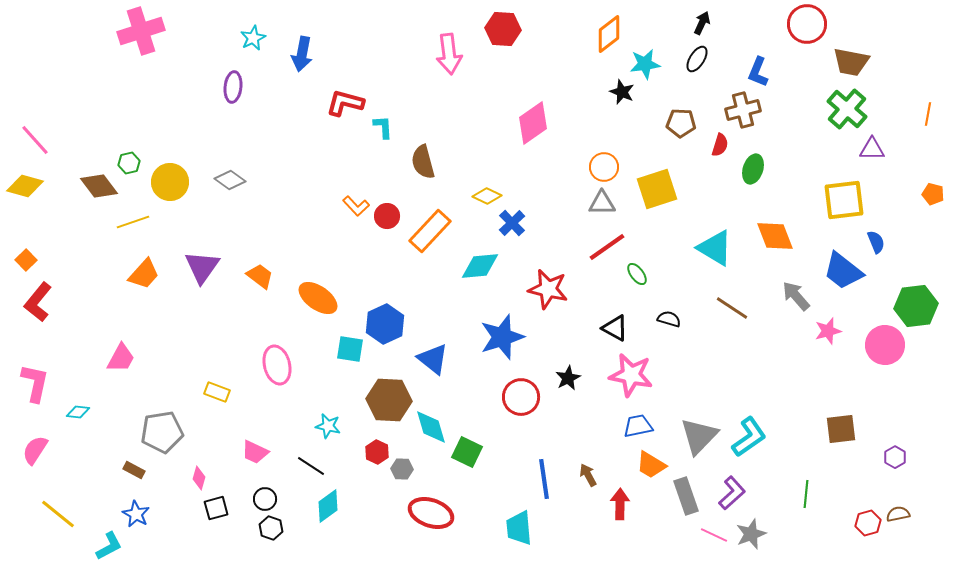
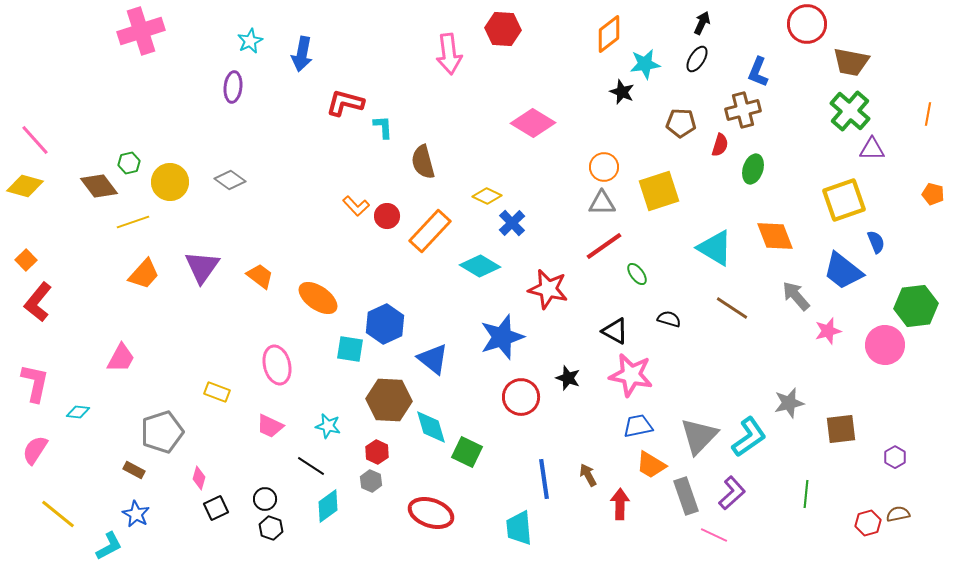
cyan star at (253, 38): moved 3 px left, 3 px down
green cross at (847, 109): moved 3 px right, 2 px down
pink diamond at (533, 123): rotated 66 degrees clockwise
yellow square at (657, 189): moved 2 px right, 2 px down
yellow square at (844, 200): rotated 12 degrees counterclockwise
red line at (607, 247): moved 3 px left, 1 px up
cyan diamond at (480, 266): rotated 36 degrees clockwise
black triangle at (615, 328): moved 3 px down
black star at (568, 378): rotated 25 degrees counterclockwise
gray pentagon at (162, 432): rotated 9 degrees counterclockwise
pink trapezoid at (255, 452): moved 15 px right, 26 px up
gray hexagon at (402, 469): moved 31 px left, 12 px down; rotated 20 degrees clockwise
black square at (216, 508): rotated 10 degrees counterclockwise
gray star at (751, 534): moved 38 px right, 131 px up; rotated 8 degrees clockwise
